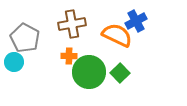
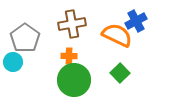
gray pentagon: rotated 8 degrees clockwise
cyan circle: moved 1 px left
green circle: moved 15 px left, 8 px down
